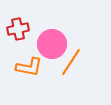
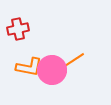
pink circle: moved 26 px down
orange line: rotated 24 degrees clockwise
